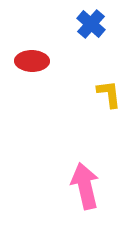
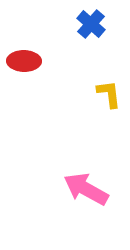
red ellipse: moved 8 px left
pink arrow: moved 1 px right, 3 px down; rotated 48 degrees counterclockwise
